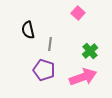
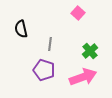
black semicircle: moved 7 px left, 1 px up
